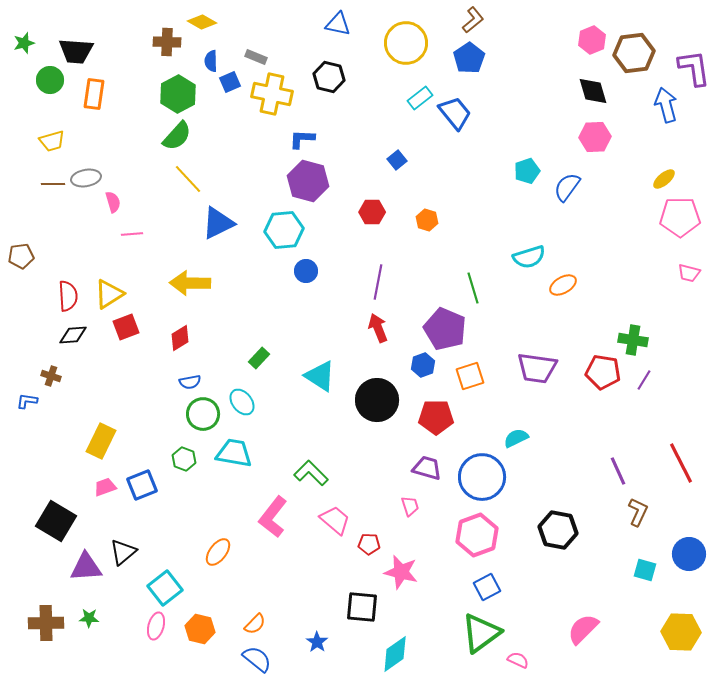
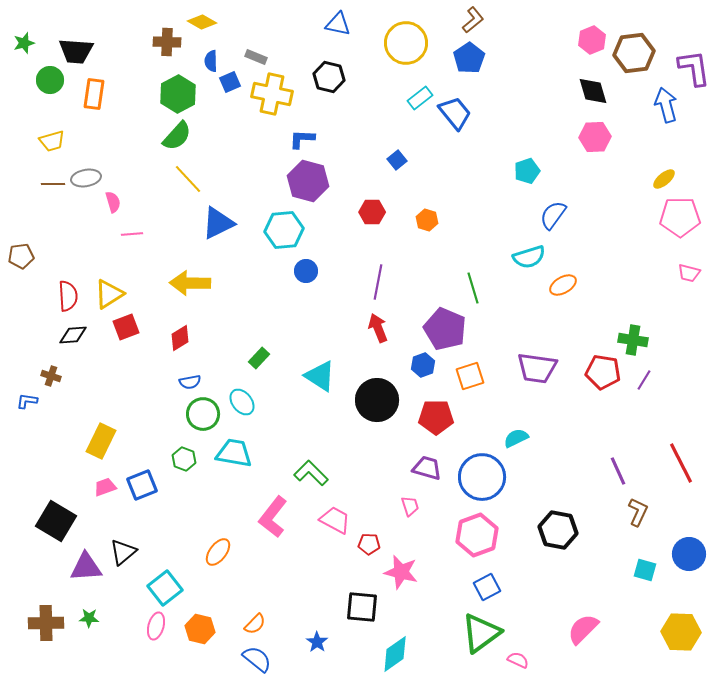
blue semicircle at (567, 187): moved 14 px left, 28 px down
pink trapezoid at (335, 520): rotated 12 degrees counterclockwise
